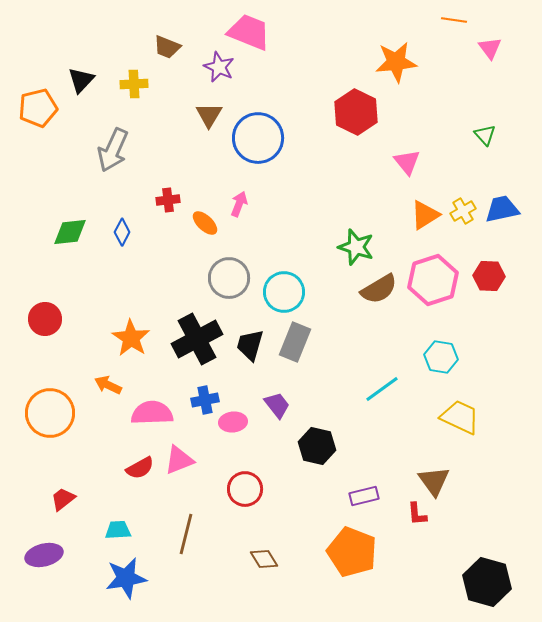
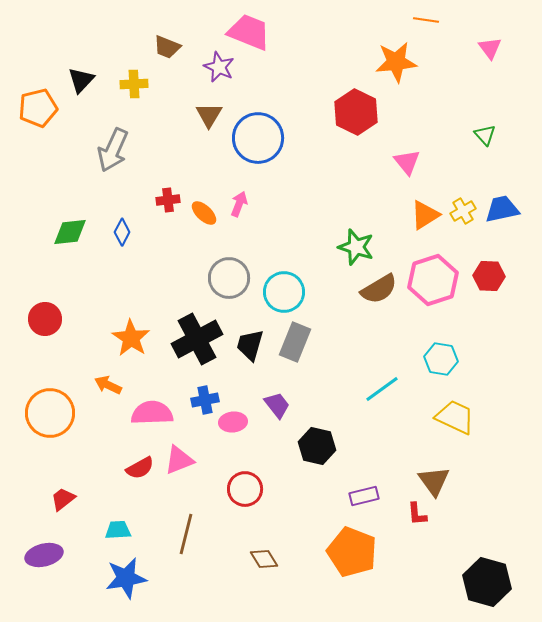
orange line at (454, 20): moved 28 px left
orange ellipse at (205, 223): moved 1 px left, 10 px up
cyan hexagon at (441, 357): moved 2 px down
yellow trapezoid at (460, 417): moved 5 px left
